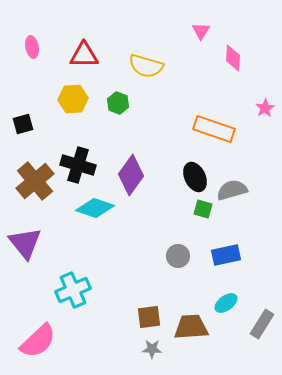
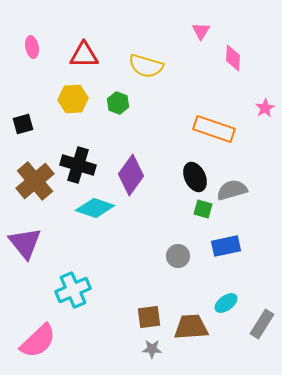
blue rectangle: moved 9 px up
